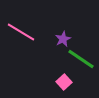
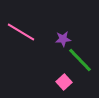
purple star: rotated 21 degrees clockwise
green line: moved 1 px left, 1 px down; rotated 12 degrees clockwise
